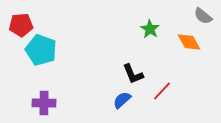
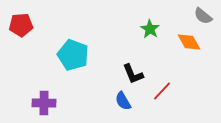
cyan pentagon: moved 32 px right, 5 px down
blue semicircle: moved 1 px right, 1 px down; rotated 78 degrees counterclockwise
